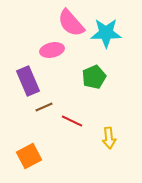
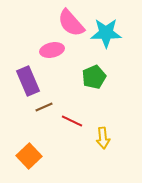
yellow arrow: moved 6 px left
orange square: rotated 15 degrees counterclockwise
